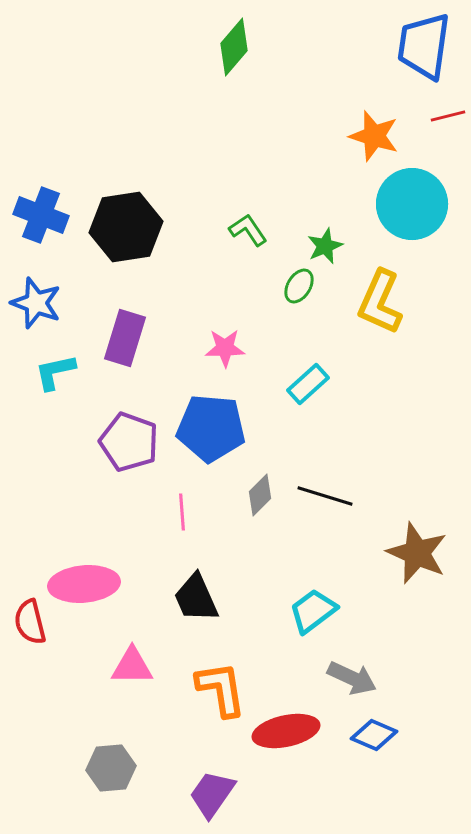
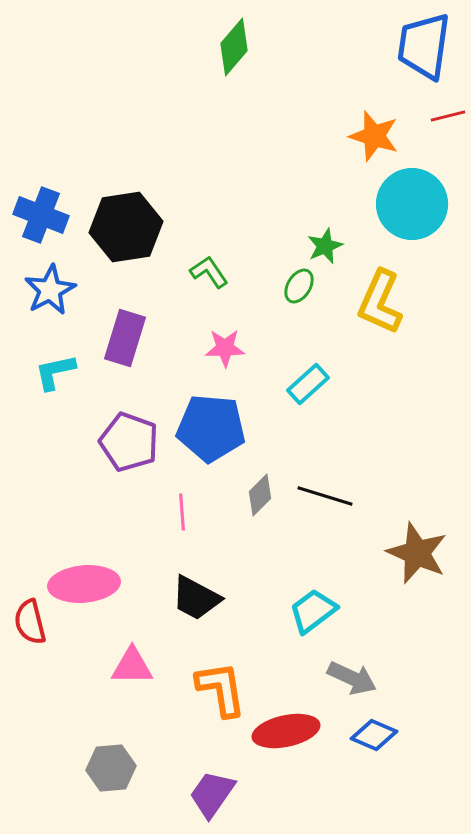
green L-shape: moved 39 px left, 42 px down
blue star: moved 14 px right, 13 px up; rotated 24 degrees clockwise
black trapezoid: rotated 38 degrees counterclockwise
